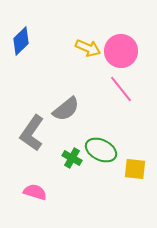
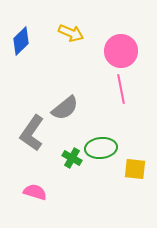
yellow arrow: moved 17 px left, 15 px up
pink line: rotated 28 degrees clockwise
gray semicircle: moved 1 px left, 1 px up
green ellipse: moved 2 px up; rotated 32 degrees counterclockwise
